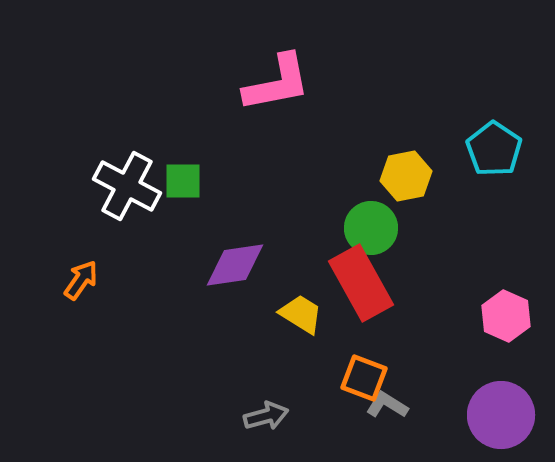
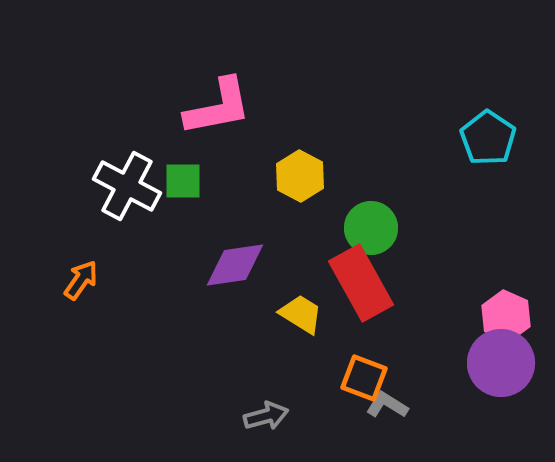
pink L-shape: moved 59 px left, 24 px down
cyan pentagon: moved 6 px left, 11 px up
yellow hexagon: moved 106 px left; rotated 21 degrees counterclockwise
purple circle: moved 52 px up
